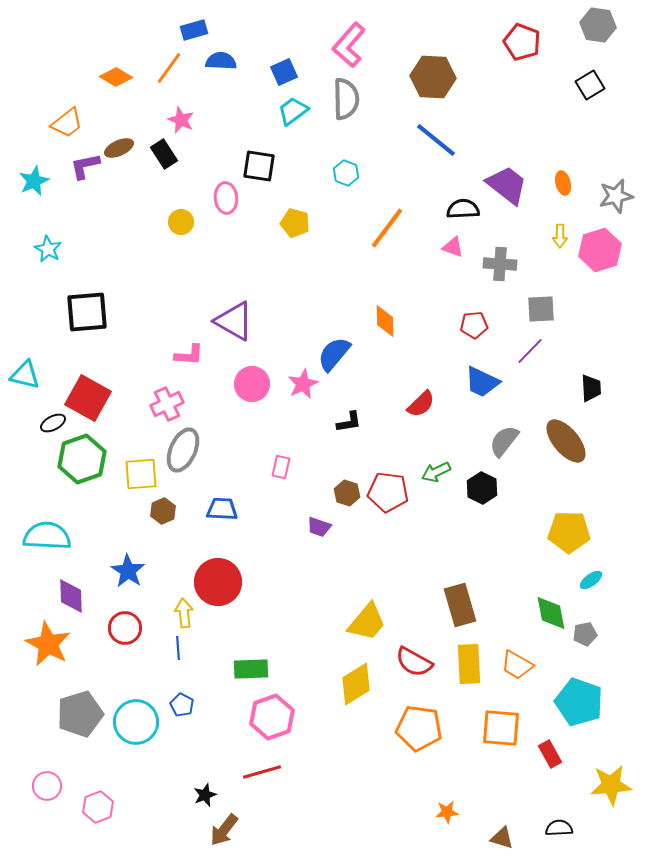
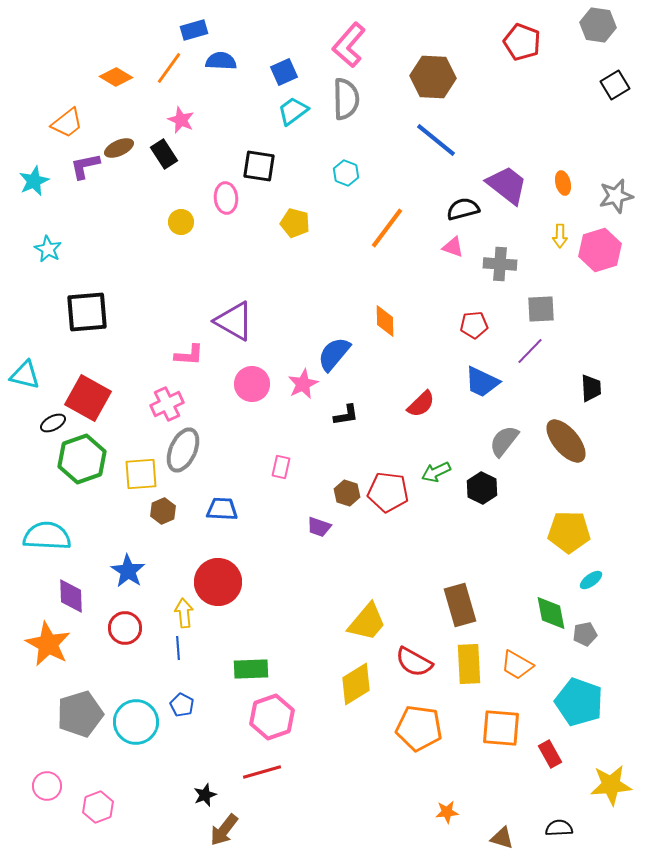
black square at (590, 85): moved 25 px right
black semicircle at (463, 209): rotated 12 degrees counterclockwise
black L-shape at (349, 422): moved 3 px left, 7 px up
